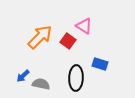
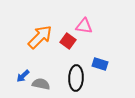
pink triangle: rotated 24 degrees counterclockwise
